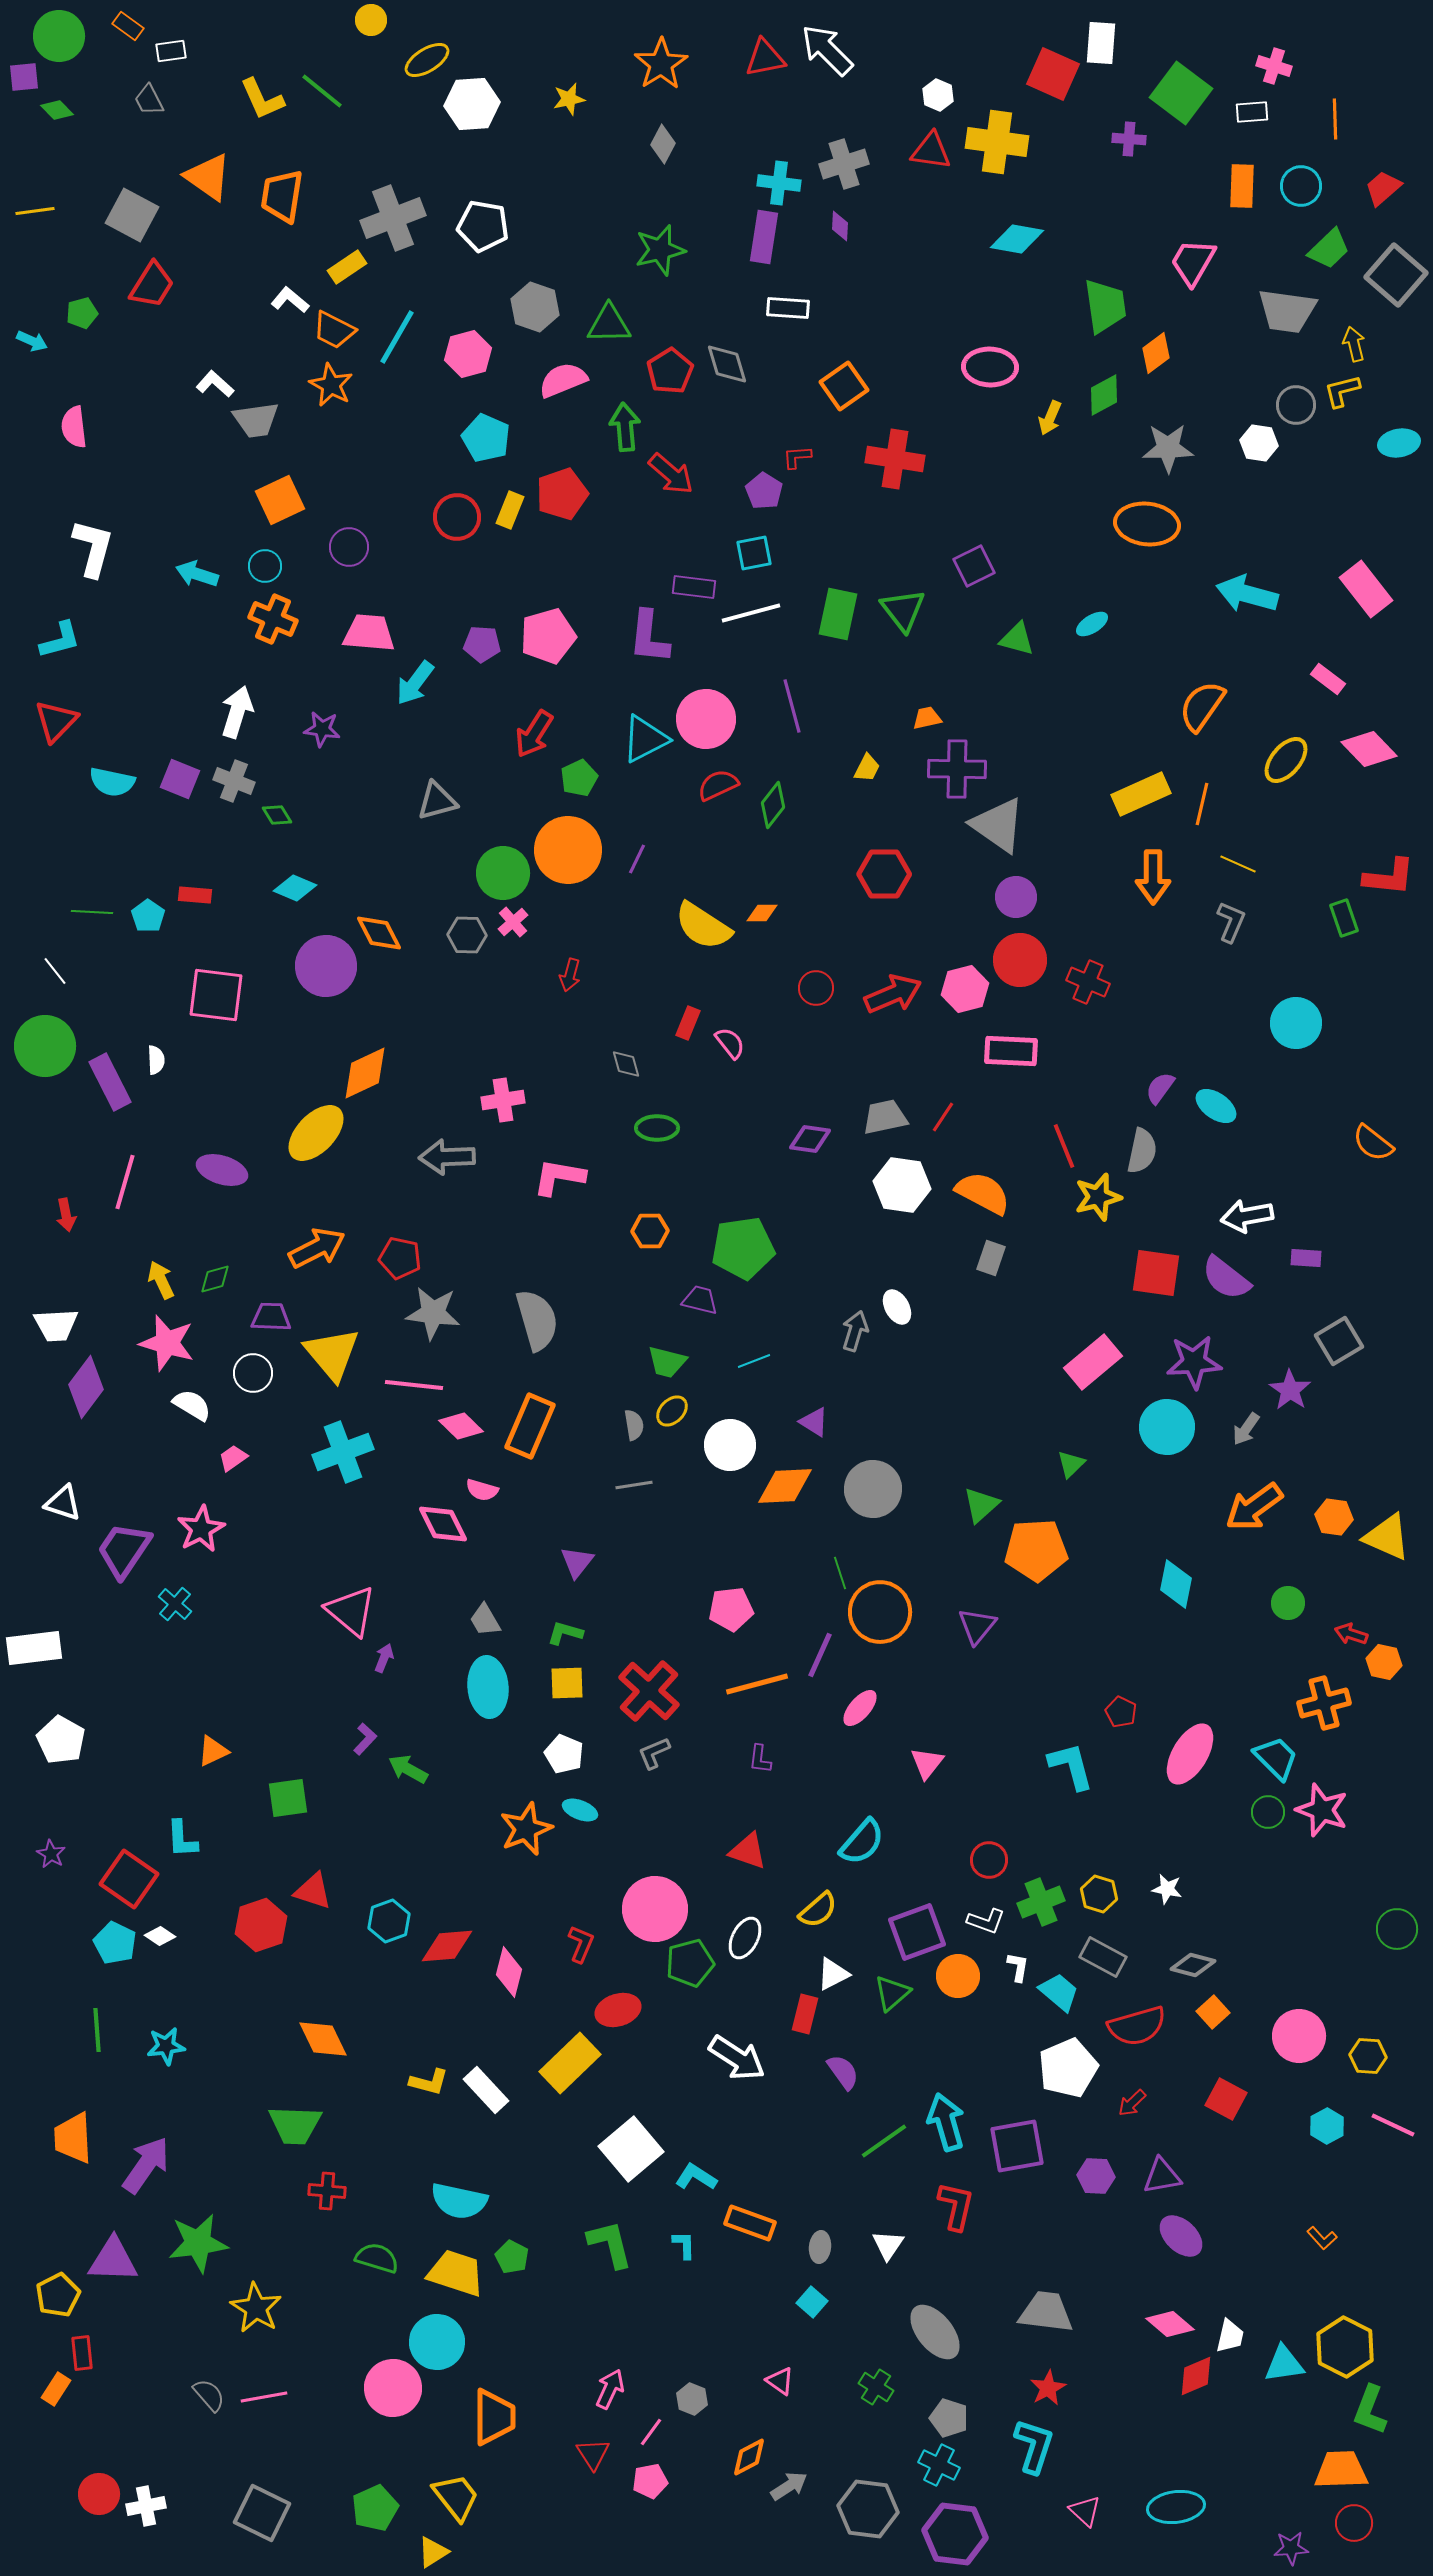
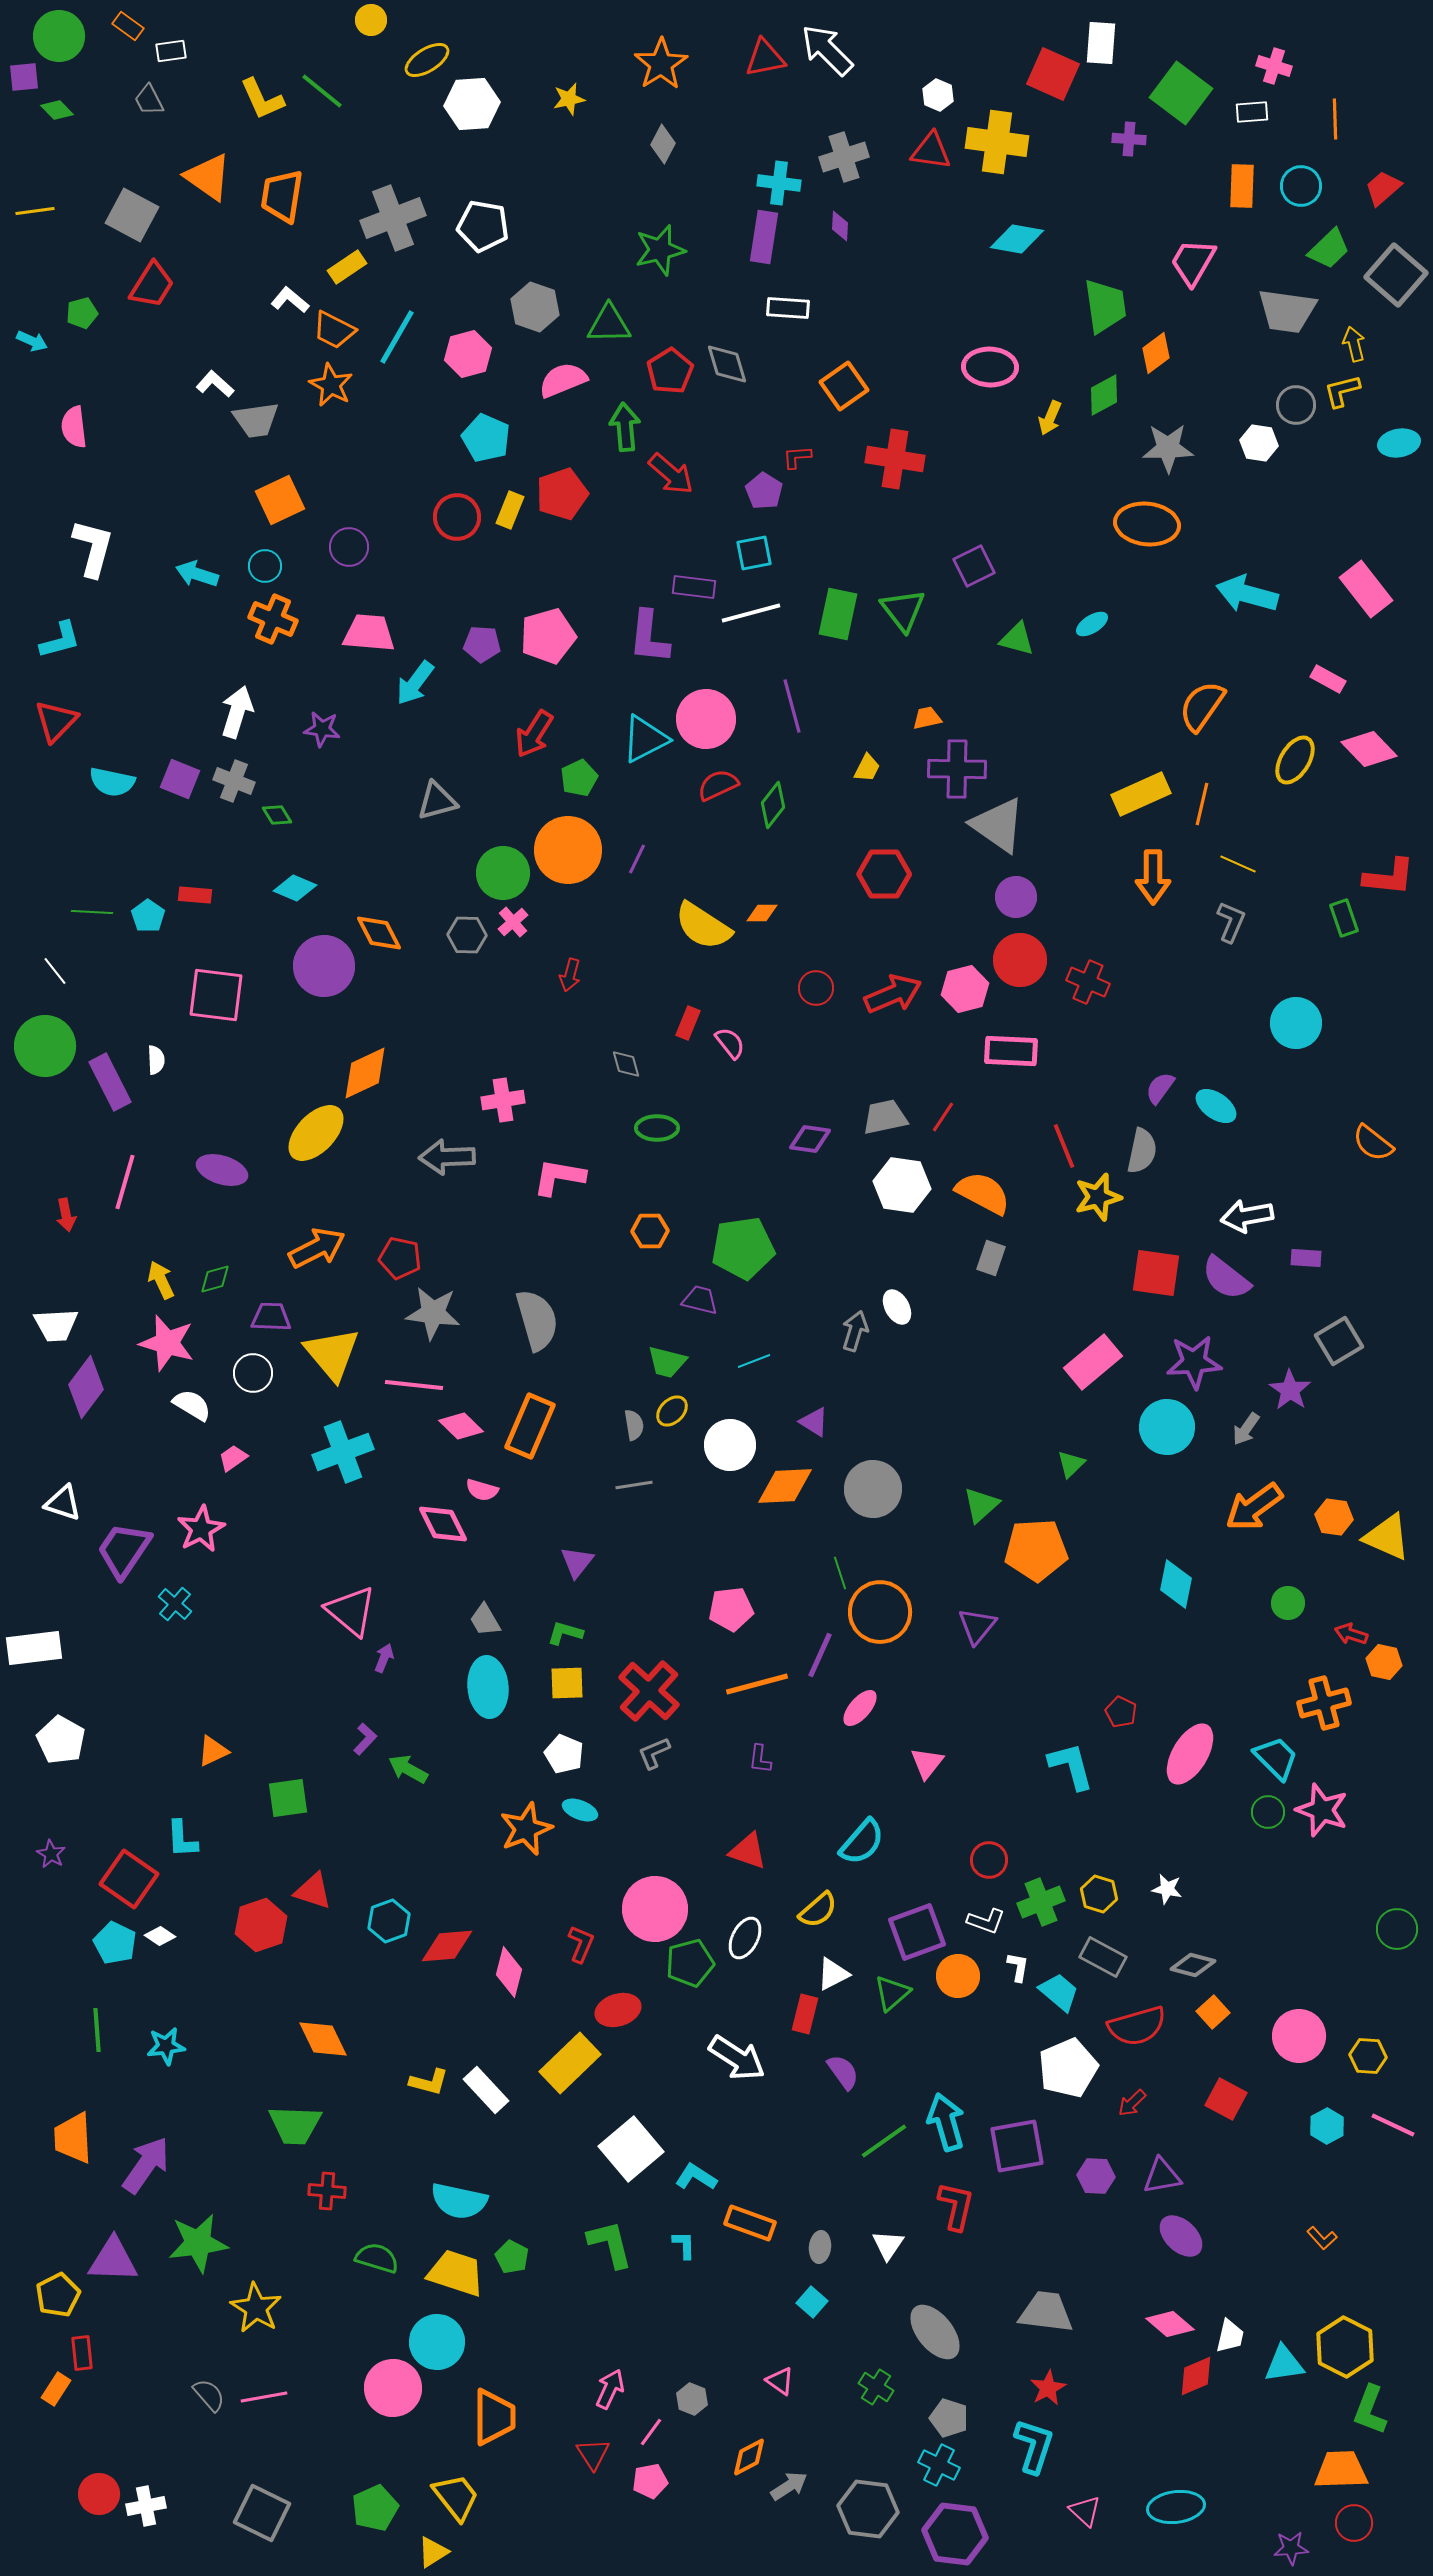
gray cross at (844, 164): moved 7 px up
pink rectangle at (1328, 679): rotated 8 degrees counterclockwise
yellow ellipse at (1286, 760): moved 9 px right; rotated 9 degrees counterclockwise
purple circle at (326, 966): moved 2 px left
